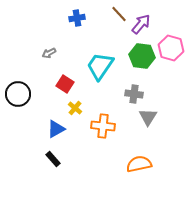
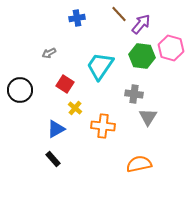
black circle: moved 2 px right, 4 px up
